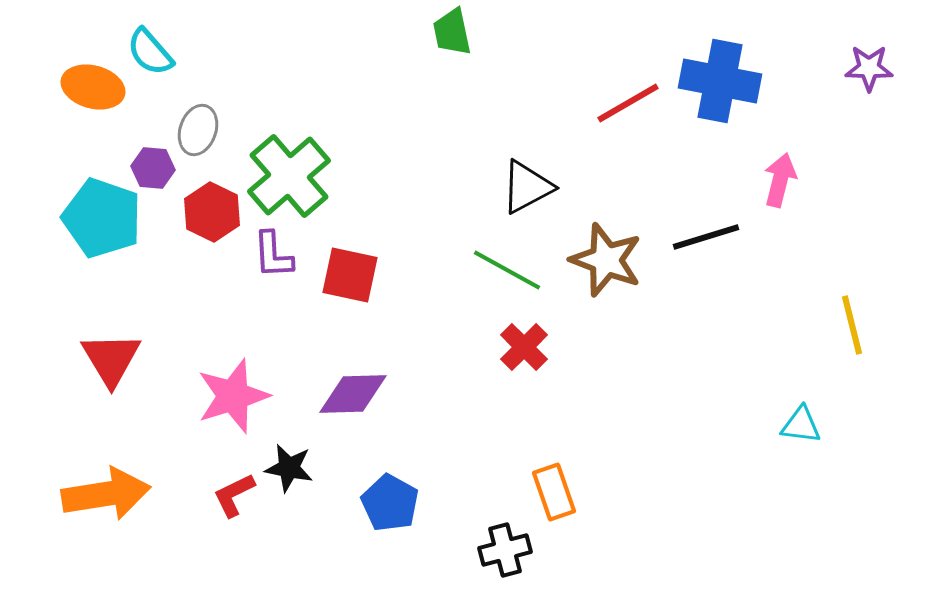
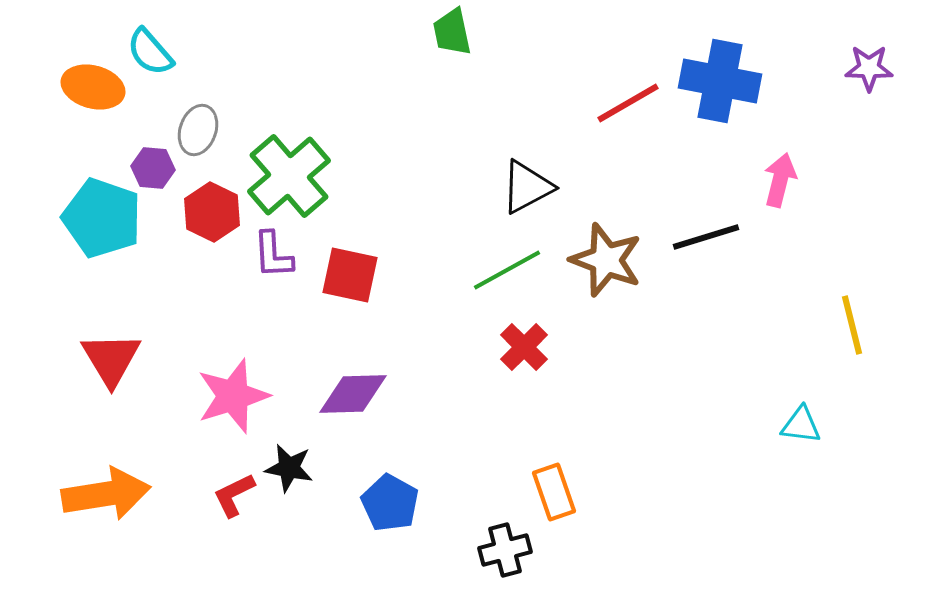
green line: rotated 58 degrees counterclockwise
